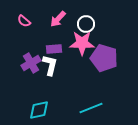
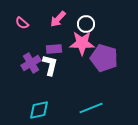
pink semicircle: moved 2 px left, 2 px down
